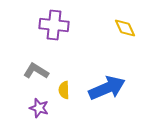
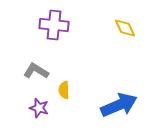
blue arrow: moved 12 px right, 17 px down
